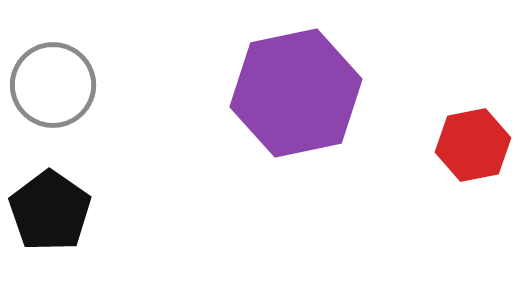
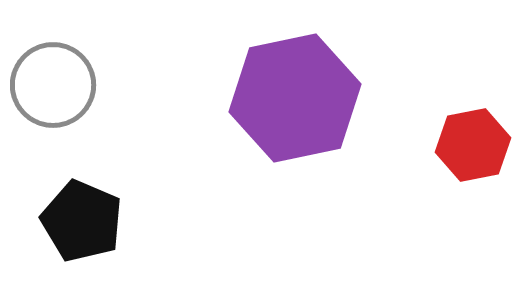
purple hexagon: moved 1 px left, 5 px down
black pentagon: moved 32 px right, 10 px down; rotated 12 degrees counterclockwise
